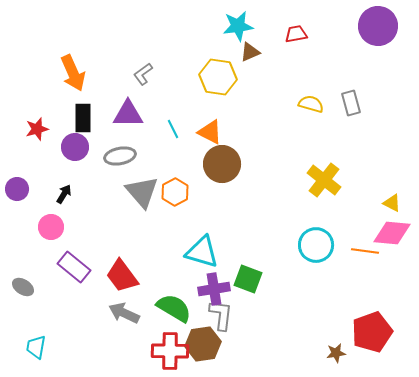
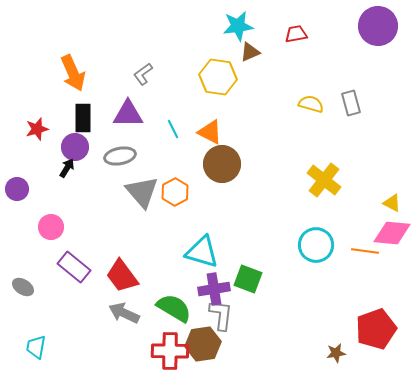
black arrow at (64, 194): moved 3 px right, 26 px up
red pentagon at (372, 332): moved 4 px right, 3 px up
